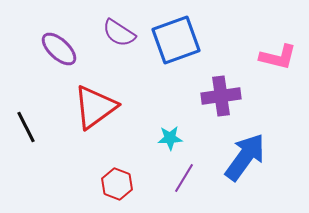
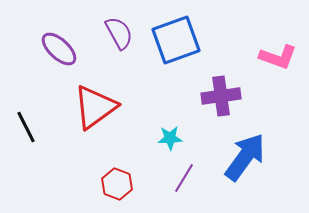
purple semicircle: rotated 152 degrees counterclockwise
pink L-shape: rotated 6 degrees clockwise
